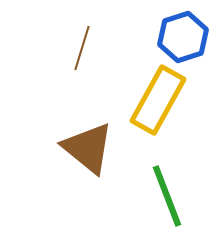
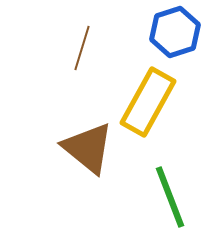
blue hexagon: moved 8 px left, 5 px up
yellow rectangle: moved 10 px left, 2 px down
green line: moved 3 px right, 1 px down
